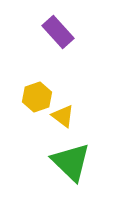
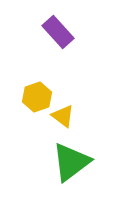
green triangle: rotated 39 degrees clockwise
